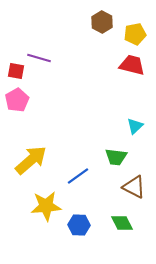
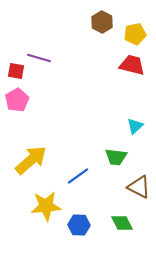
brown triangle: moved 5 px right
